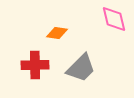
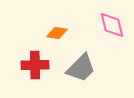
pink diamond: moved 2 px left, 6 px down
